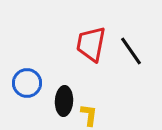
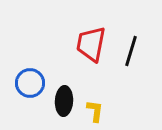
black line: rotated 52 degrees clockwise
blue circle: moved 3 px right
yellow L-shape: moved 6 px right, 4 px up
